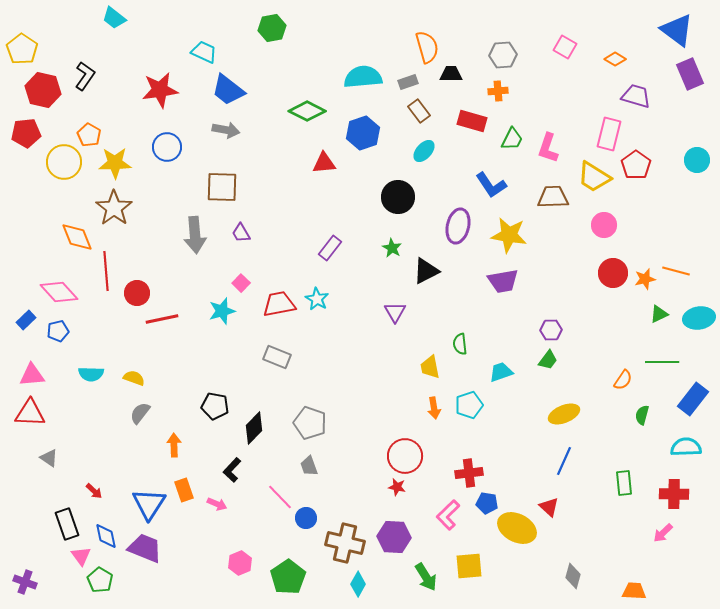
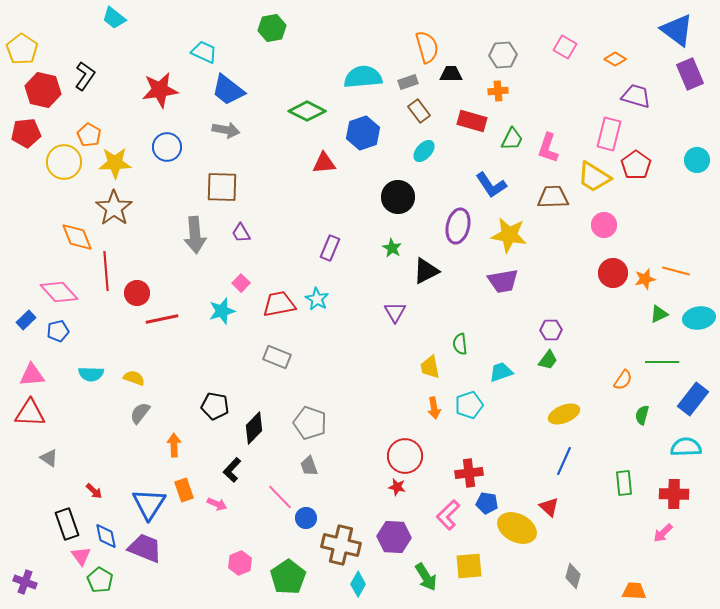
purple rectangle at (330, 248): rotated 15 degrees counterclockwise
brown cross at (345, 543): moved 4 px left, 2 px down
